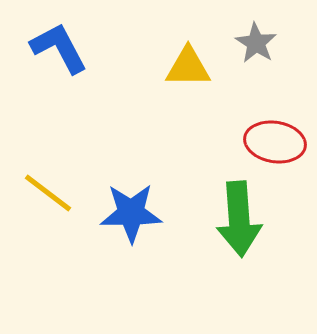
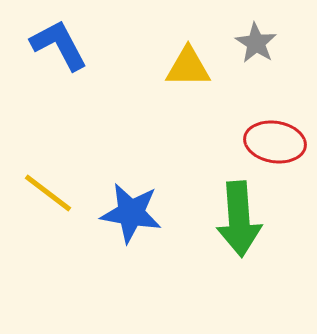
blue L-shape: moved 3 px up
blue star: rotated 10 degrees clockwise
